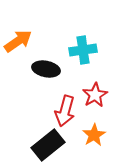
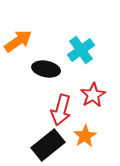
cyan cross: moved 2 px left; rotated 28 degrees counterclockwise
red star: moved 2 px left
red arrow: moved 4 px left, 1 px up
orange star: moved 9 px left, 1 px down
